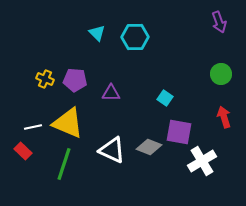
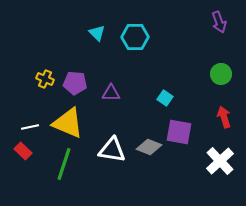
purple pentagon: moved 3 px down
white line: moved 3 px left
white triangle: rotated 16 degrees counterclockwise
white cross: moved 18 px right; rotated 12 degrees counterclockwise
